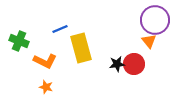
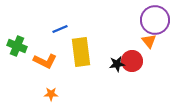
green cross: moved 2 px left, 5 px down
yellow rectangle: moved 4 px down; rotated 8 degrees clockwise
red circle: moved 2 px left, 3 px up
orange star: moved 5 px right, 7 px down; rotated 16 degrees counterclockwise
